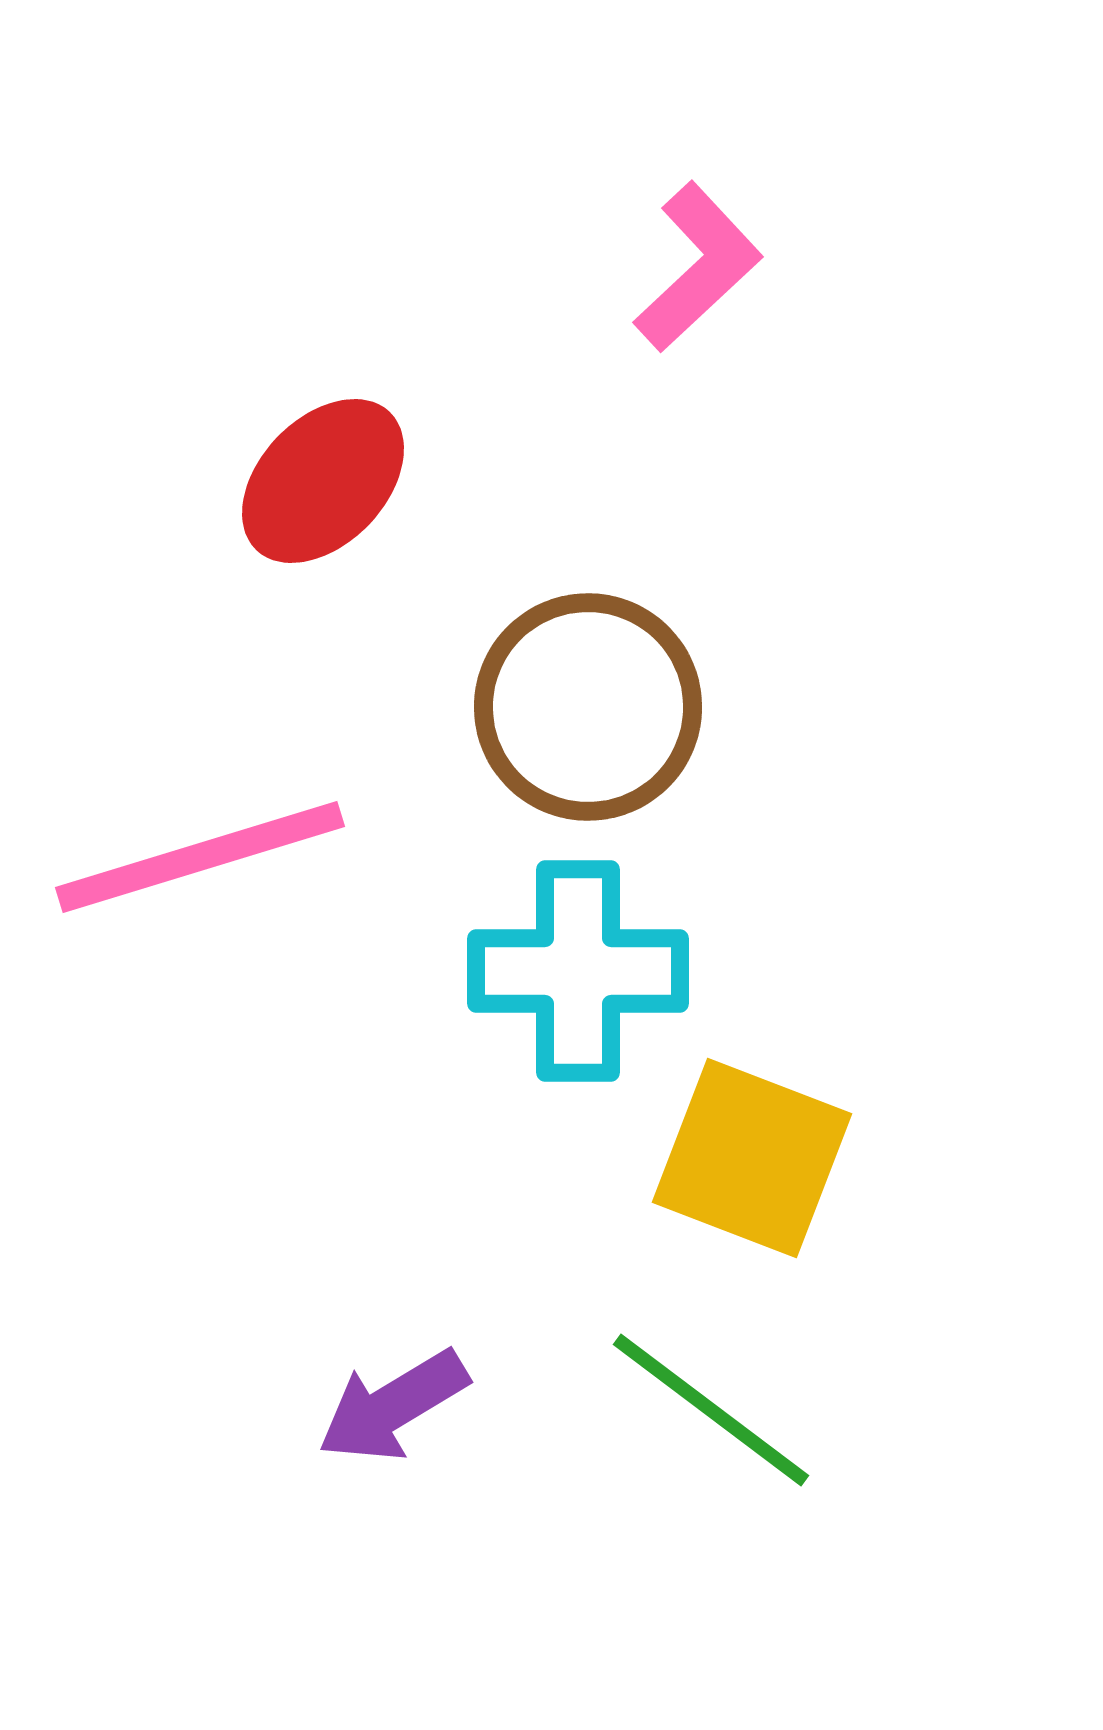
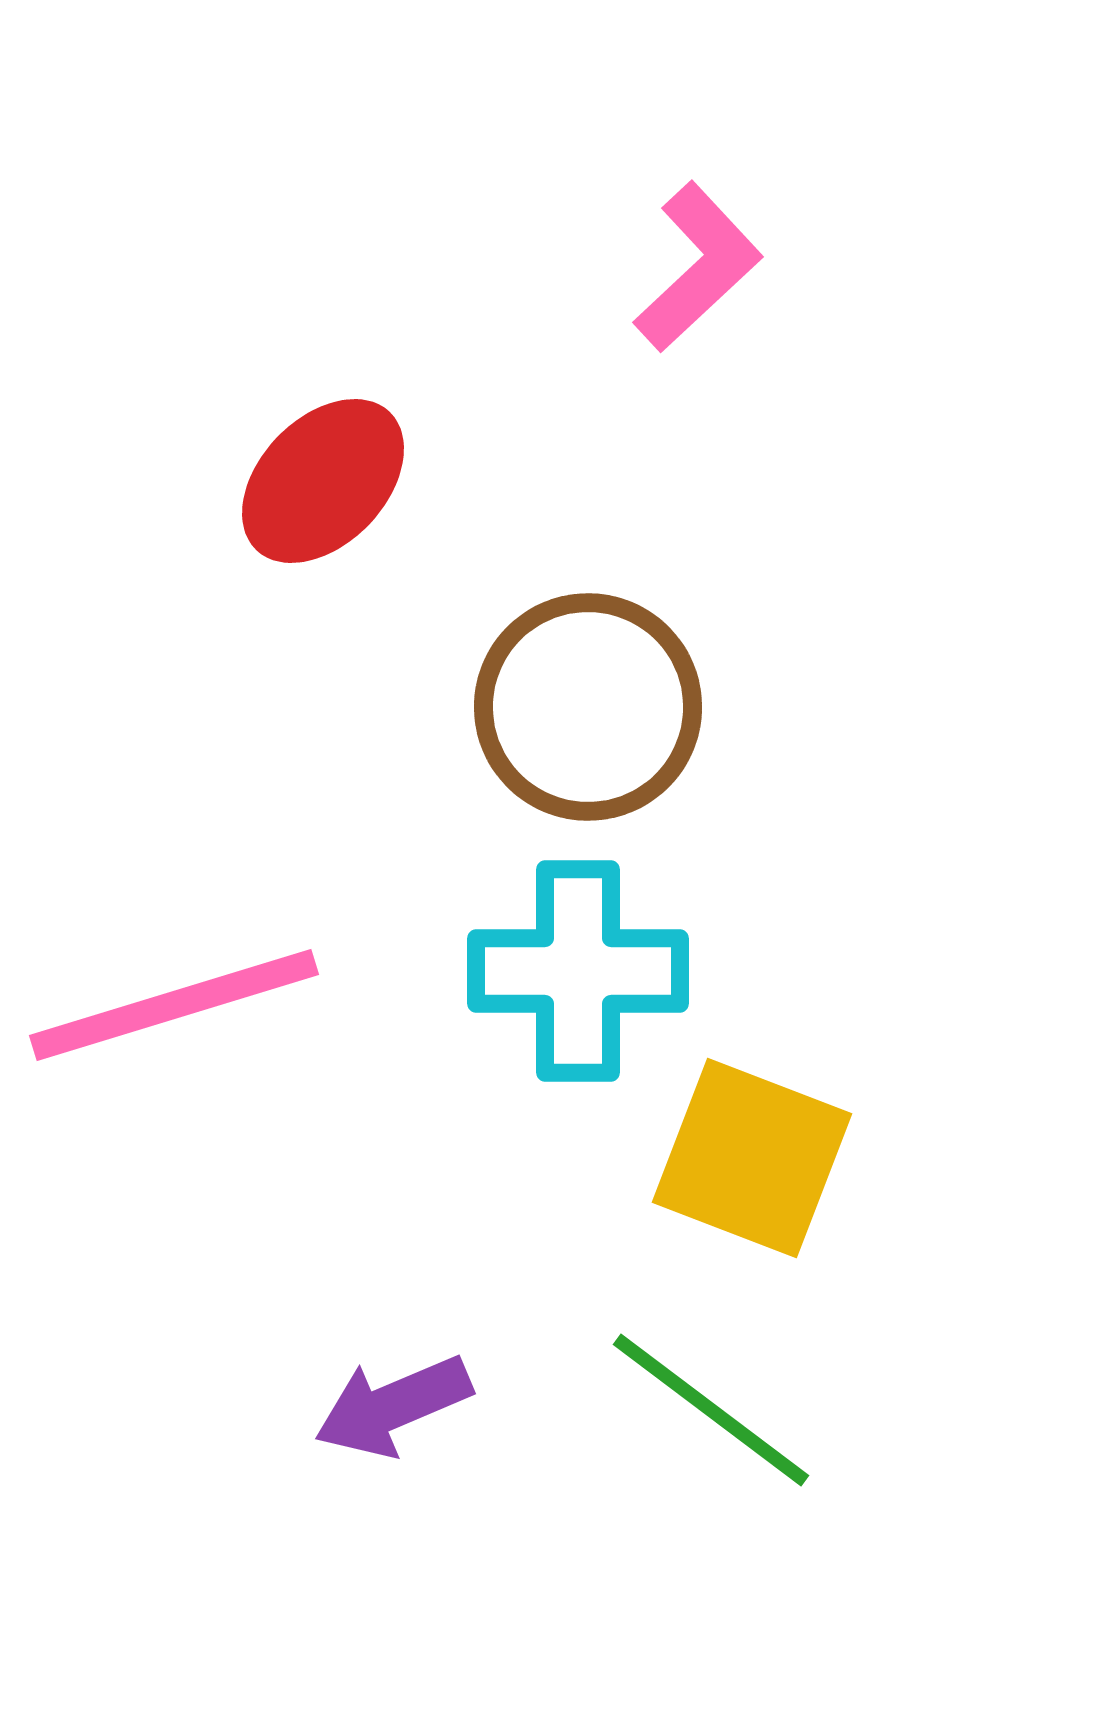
pink line: moved 26 px left, 148 px down
purple arrow: rotated 8 degrees clockwise
